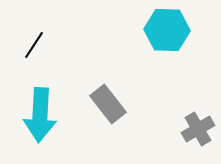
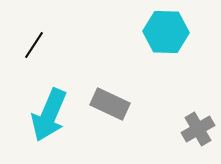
cyan hexagon: moved 1 px left, 2 px down
gray rectangle: moved 2 px right; rotated 27 degrees counterclockwise
cyan arrow: moved 9 px right; rotated 20 degrees clockwise
